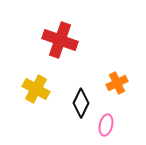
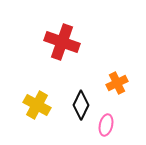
red cross: moved 2 px right, 2 px down
yellow cross: moved 1 px right, 16 px down
black diamond: moved 2 px down
